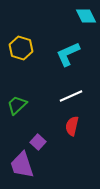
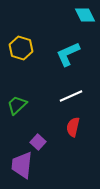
cyan diamond: moved 1 px left, 1 px up
red semicircle: moved 1 px right, 1 px down
purple trapezoid: rotated 24 degrees clockwise
